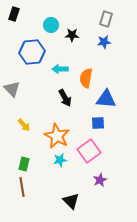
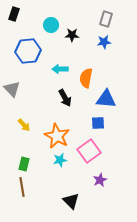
blue hexagon: moved 4 px left, 1 px up
